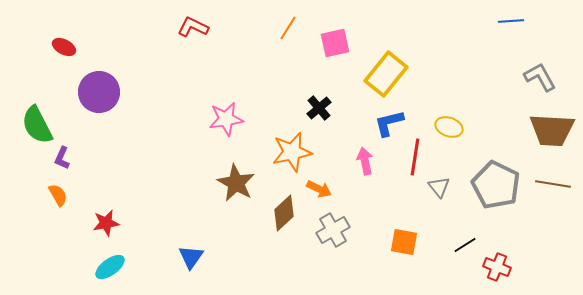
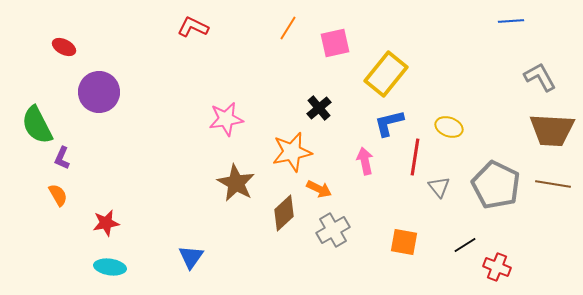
cyan ellipse: rotated 44 degrees clockwise
